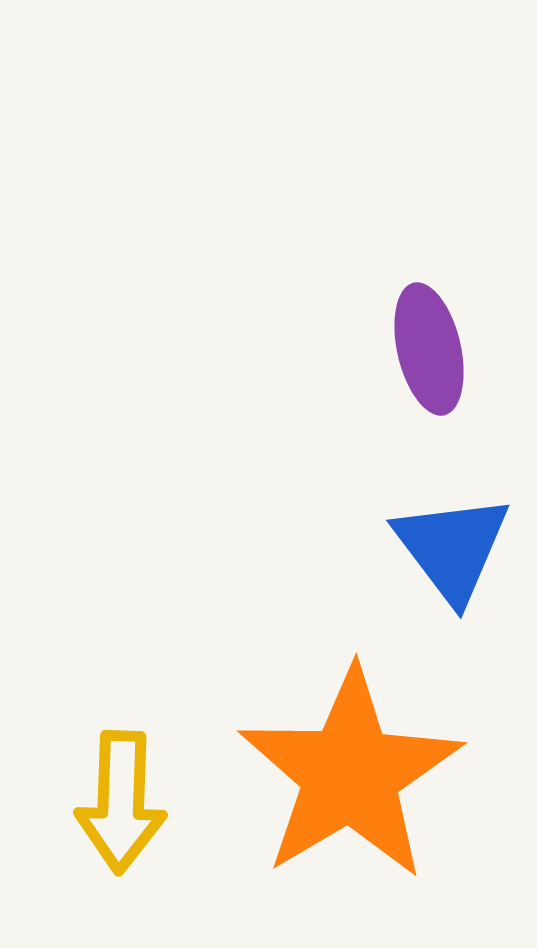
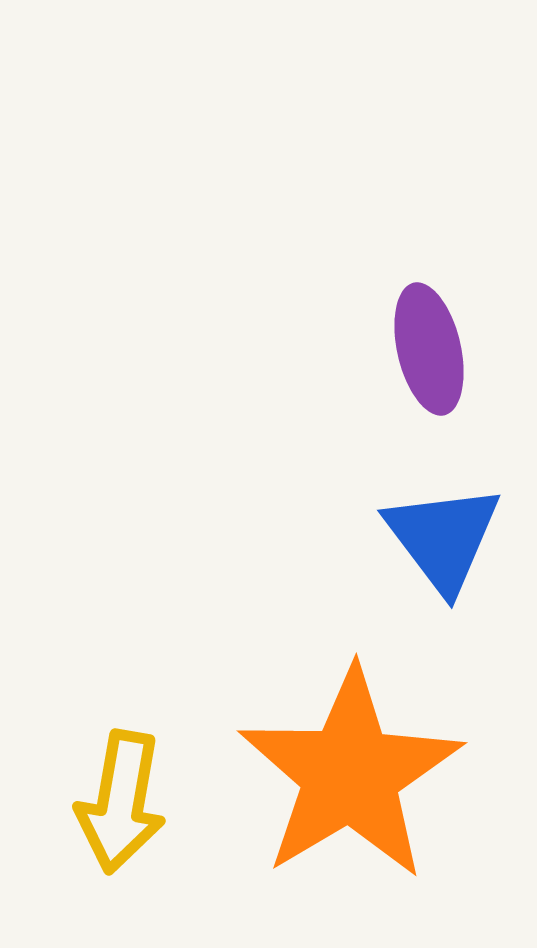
blue triangle: moved 9 px left, 10 px up
yellow arrow: rotated 8 degrees clockwise
